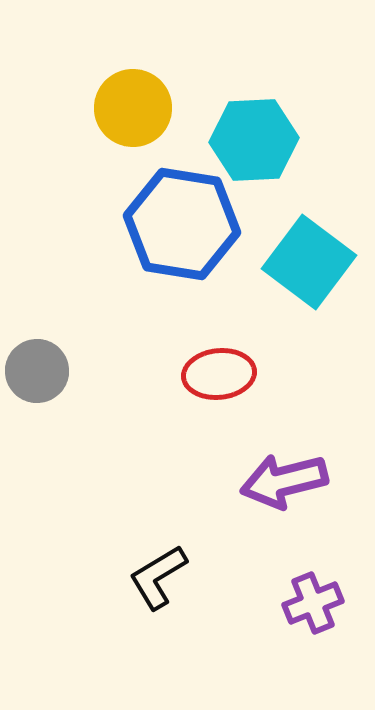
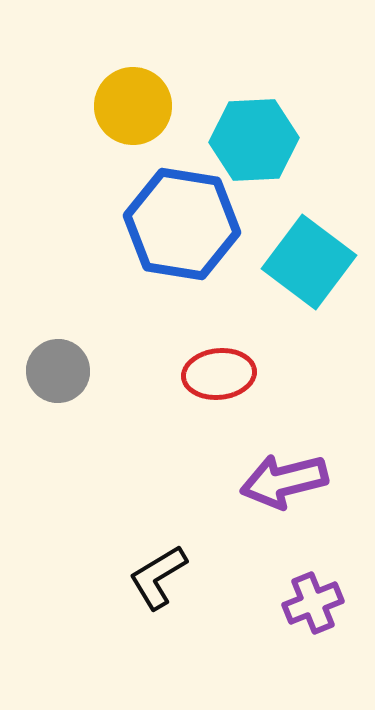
yellow circle: moved 2 px up
gray circle: moved 21 px right
